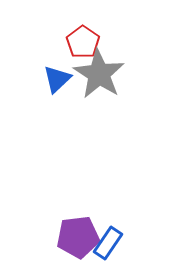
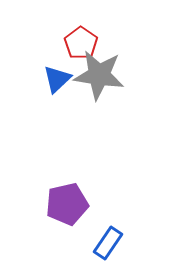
red pentagon: moved 2 px left, 1 px down
gray star: moved 1 px down; rotated 24 degrees counterclockwise
purple pentagon: moved 11 px left, 33 px up; rotated 6 degrees counterclockwise
